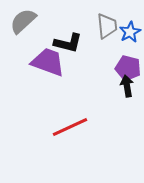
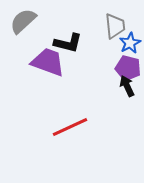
gray trapezoid: moved 8 px right
blue star: moved 11 px down
black arrow: rotated 15 degrees counterclockwise
